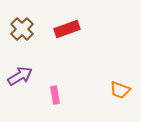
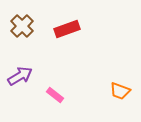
brown cross: moved 3 px up
orange trapezoid: moved 1 px down
pink rectangle: rotated 42 degrees counterclockwise
